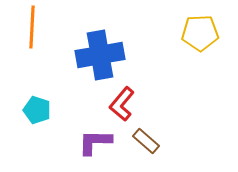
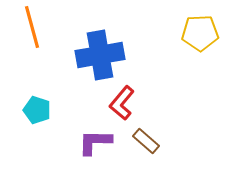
orange line: rotated 18 degrees counterclockwise
red L-shape: moved 1 px up
